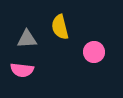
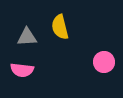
gray triangle: moved 2 px up
pink circle: moved 10 px right, 10 px down
